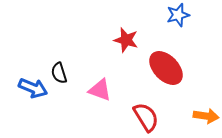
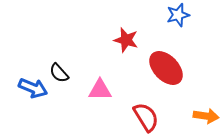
black semicircle: rotated 25 degrees counterclockwise
pink triangle: rotated 20 degrees counterclockwise
